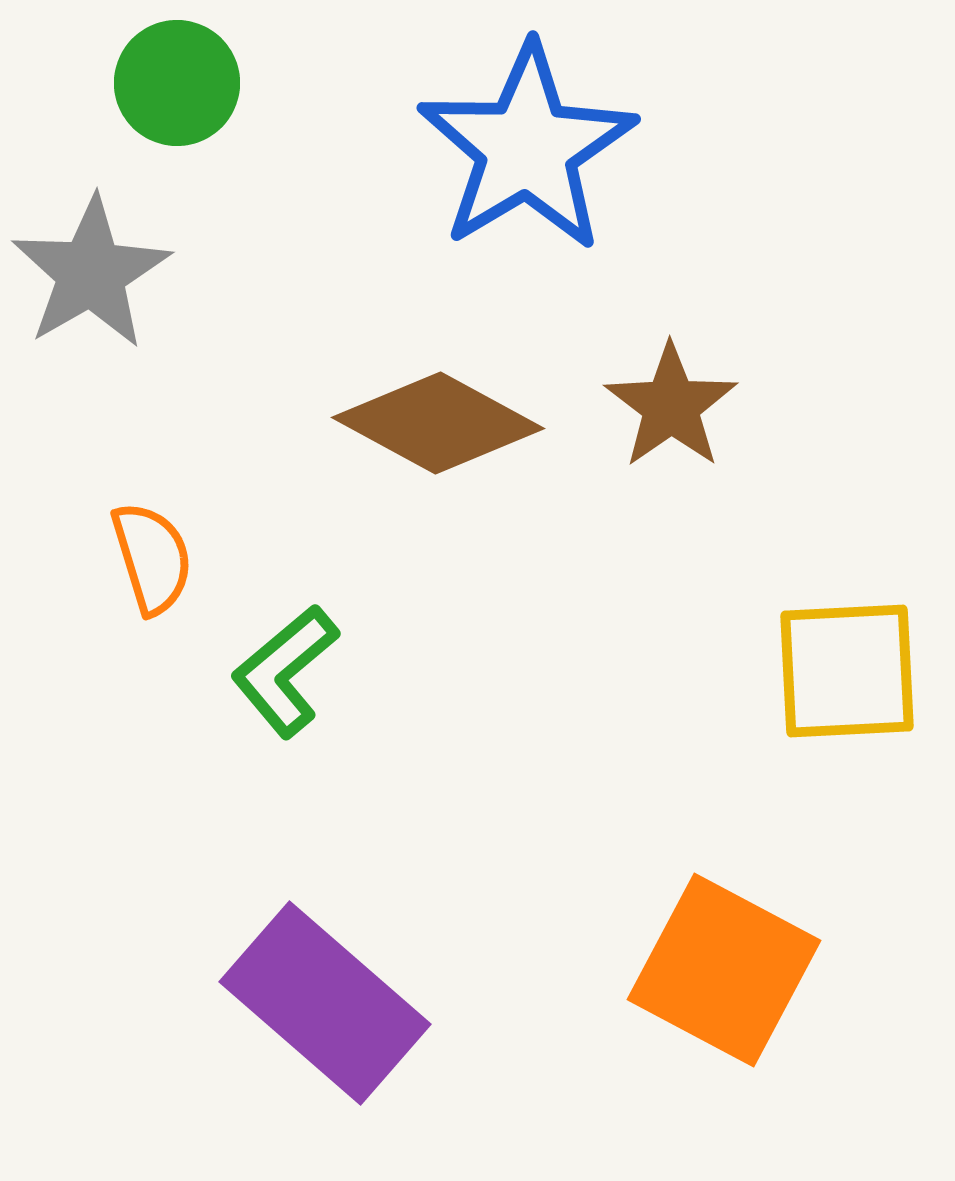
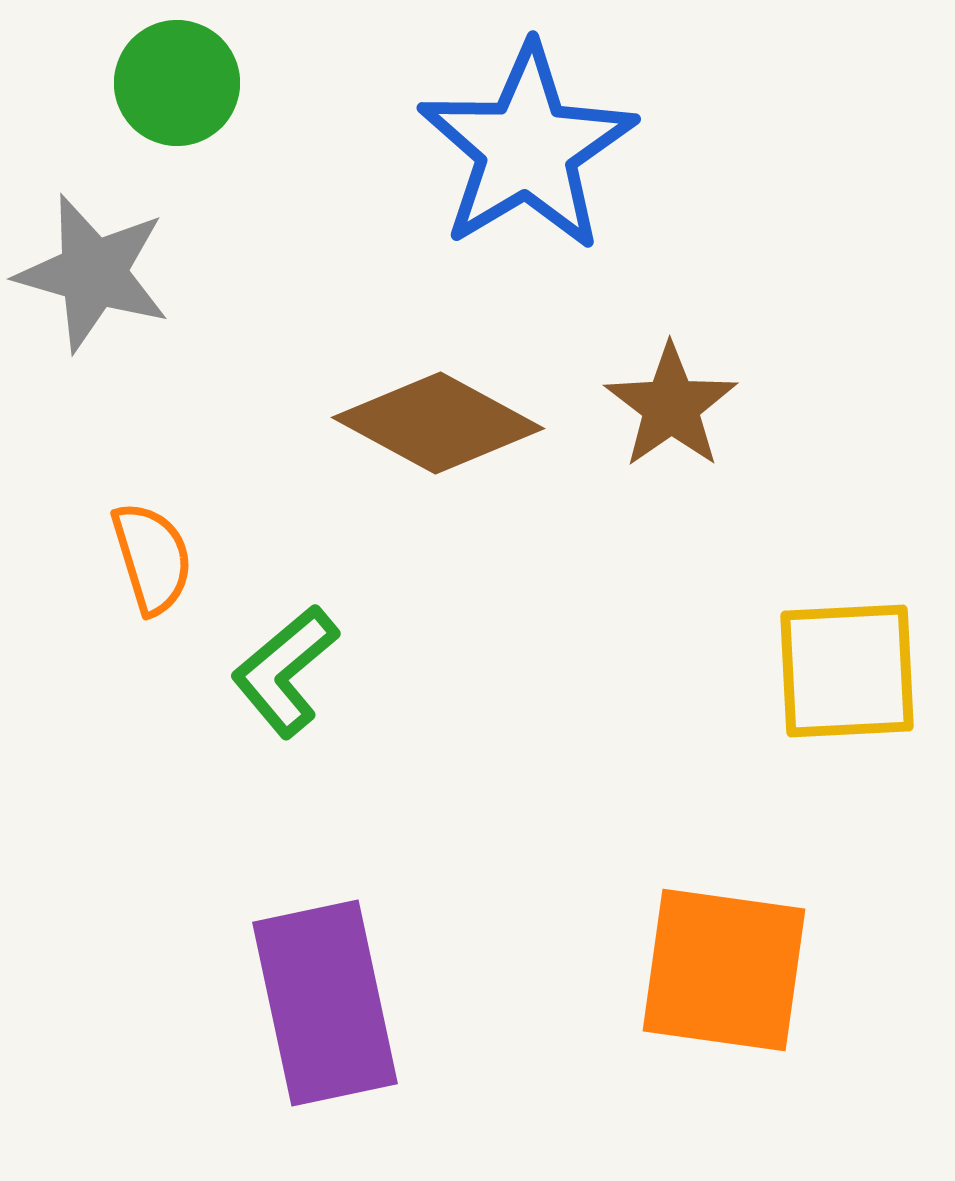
gray star: moved 2 px right; rotated 26 degrees counterclockwise
orange square: rotated 20 degrees counterclockwise
purple rectangle: rotated 37 degrees clockwise
